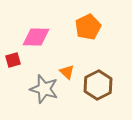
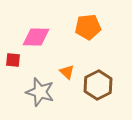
orange pentagon: rotated 20 degrees clockwise
red square: rotated 21 degrees clockwise
gray star: moved 4 px left, 3 px down
